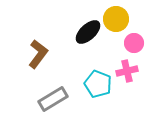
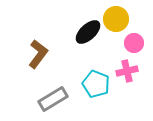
cyan pentagon: moved 2 px left
